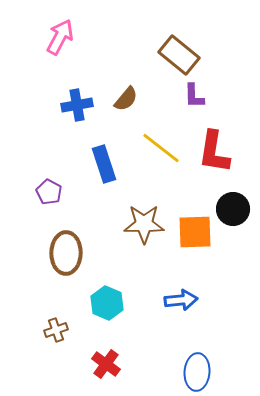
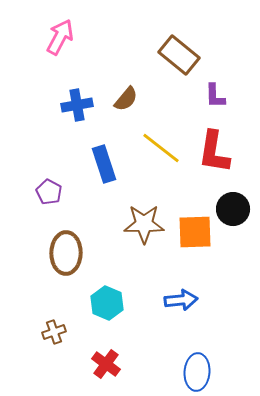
purple L-shape: moved 21 px right
brown cross: moved 2 px left, 2 px down
